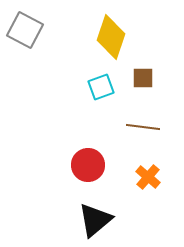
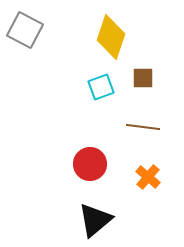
red circle: moved 2 px right, 1 px up
